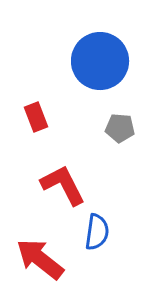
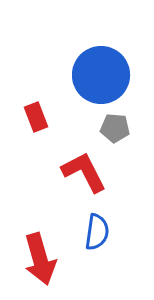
blue circle: moved 1 px right, 14 px down
gray pentagon: moved 5 px left
red L-shape: moved 21 px right, 13 px up
red arrow: rotated 144 degrees counterclockwise
